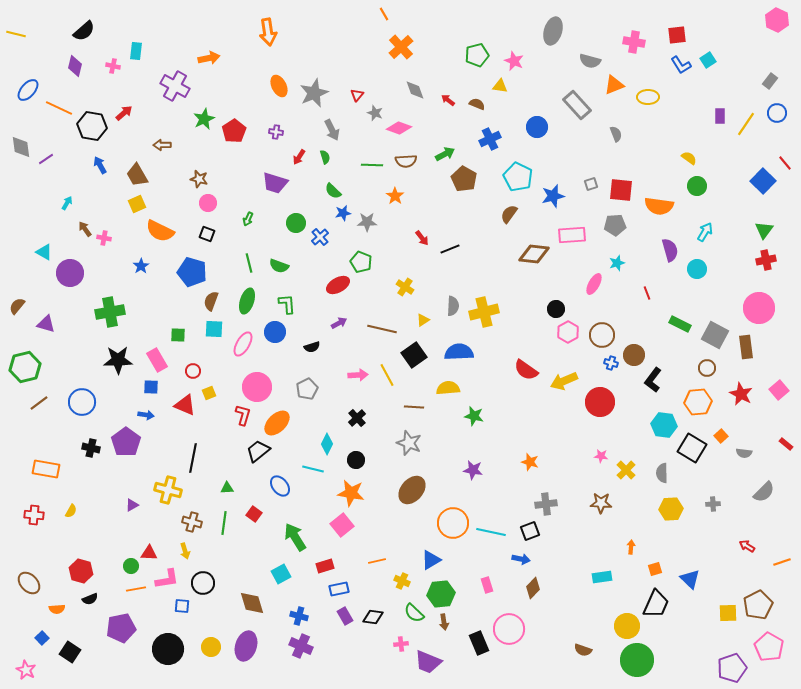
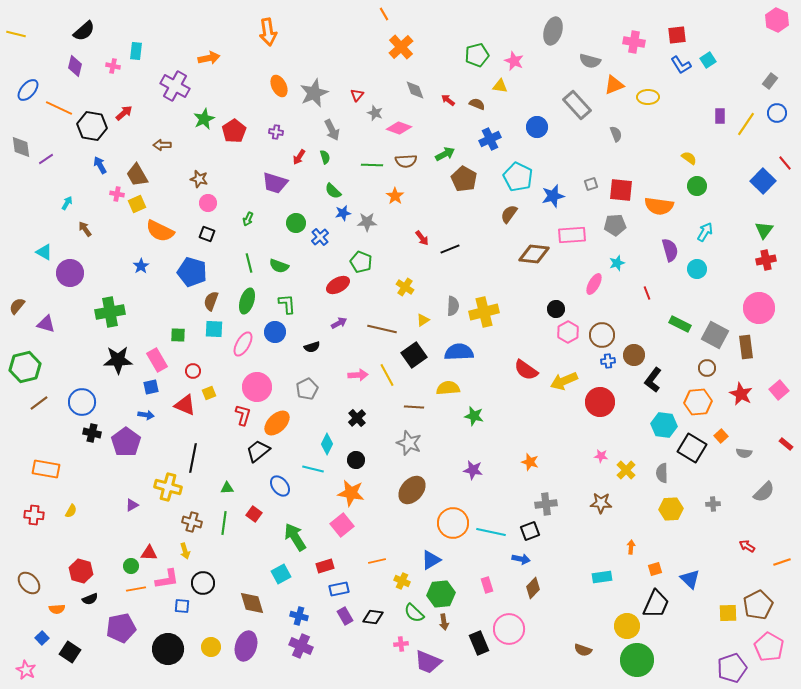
pink cross at (104, 238): moved 13 px right, 44 px up
blue cross at (611, 363): moved 3 px left, 2 px up; rotated 24 degrees counterclockwise
blue square at (151, 387): rotated 14 degrees counterclockwise
black cross at (91, 448): moved 1 px right, 15 px up
yellow cross at (168, 490): moved 3 px up
